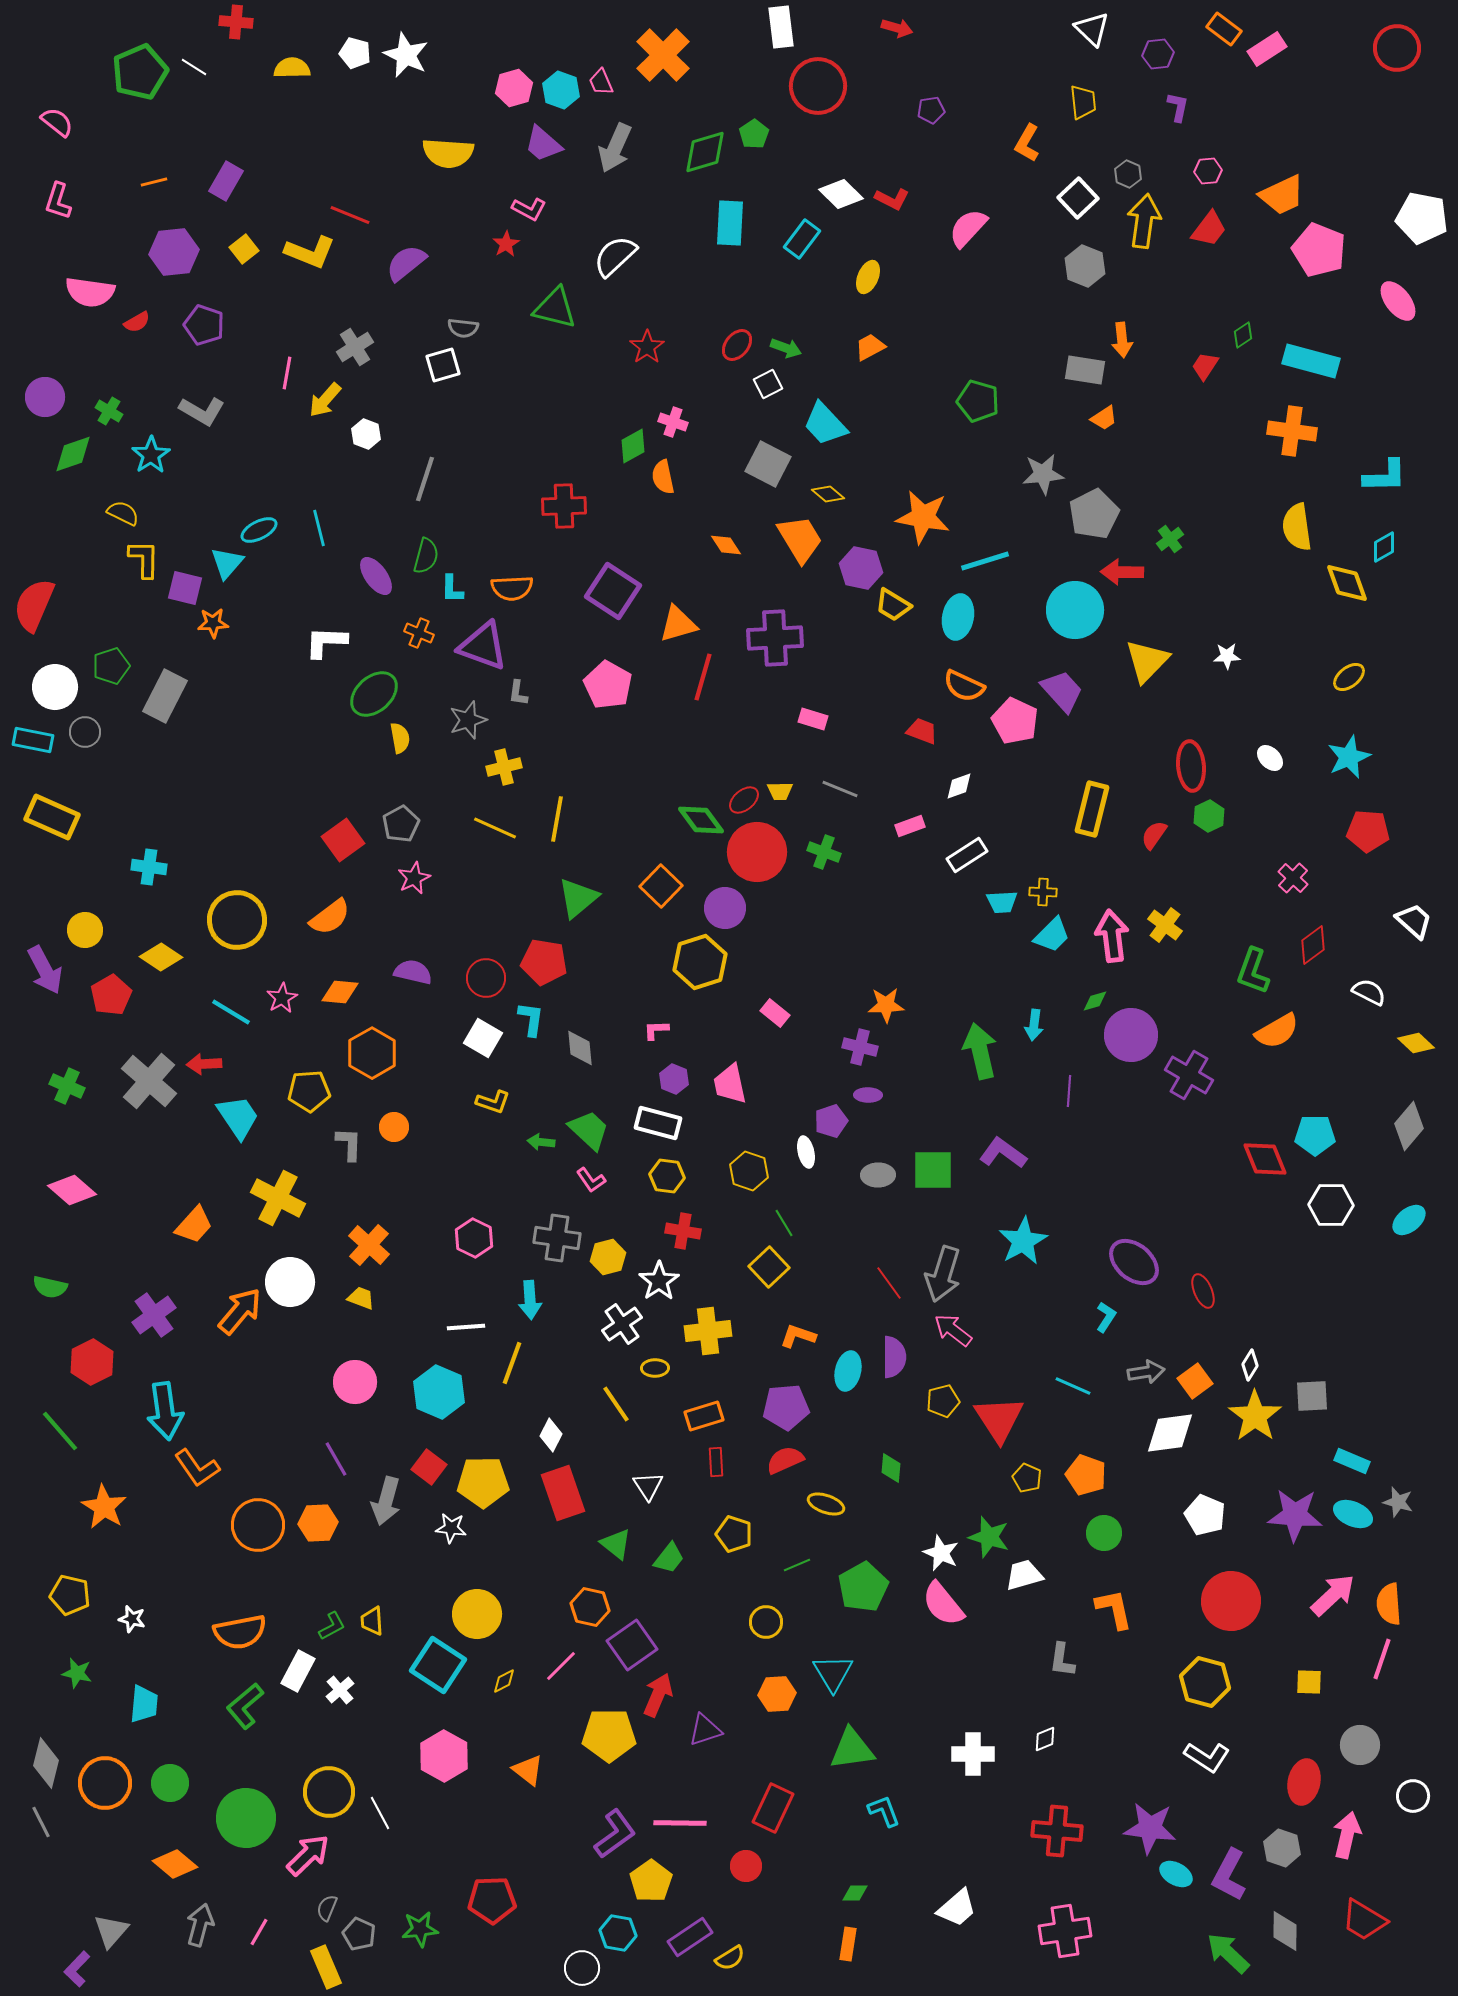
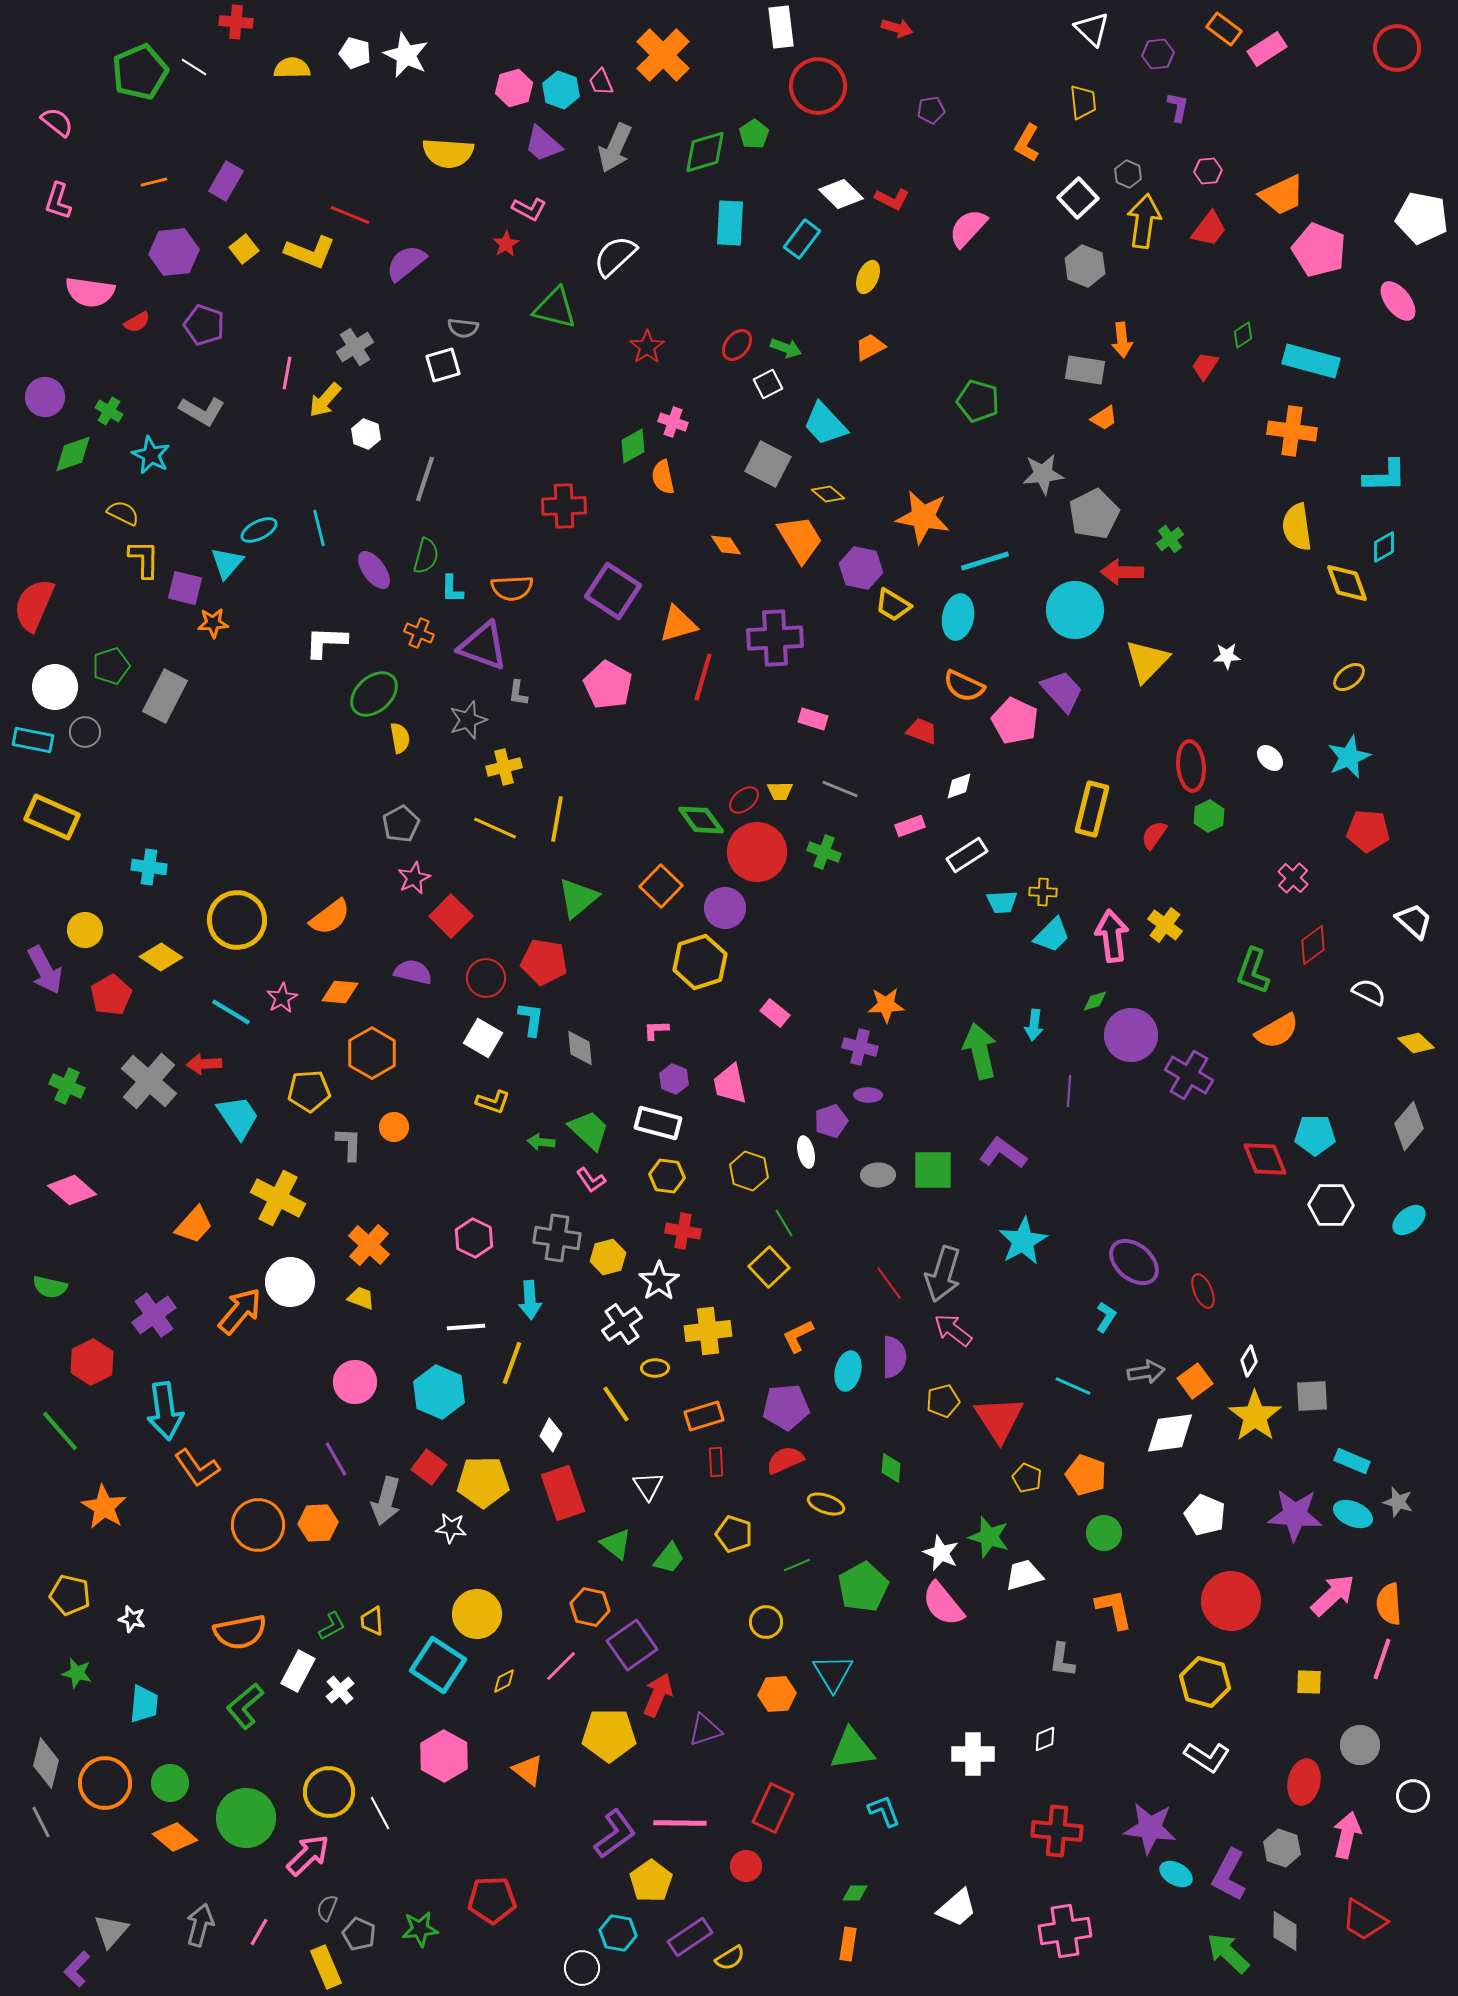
cyan star at (151, 455): rotated 12 degrees counterclockwise
purple ellipse at (376, 576): moved 2 px left, 6 px up
red square at (343, 840): moved 108 px right, 76 px down; rotated 9 degrees counterclockwise
orange L-shape at (798, 1336): rotated 45 degrees counterclockwise
white diamond at (1250, 1365): moved 1 px left, 4 px up
orange diamond at (175, 1864): moved 27 px up
